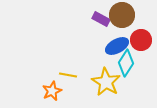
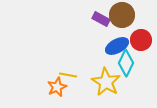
cyan diamond: rotated 8 degrees counterclockwise
orange star: moved 5 px right, 4 px up
